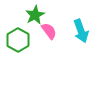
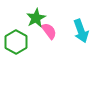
green star: moved 1 px right, 3 px down
green hexagon: moved 2 px left, 2 px down
